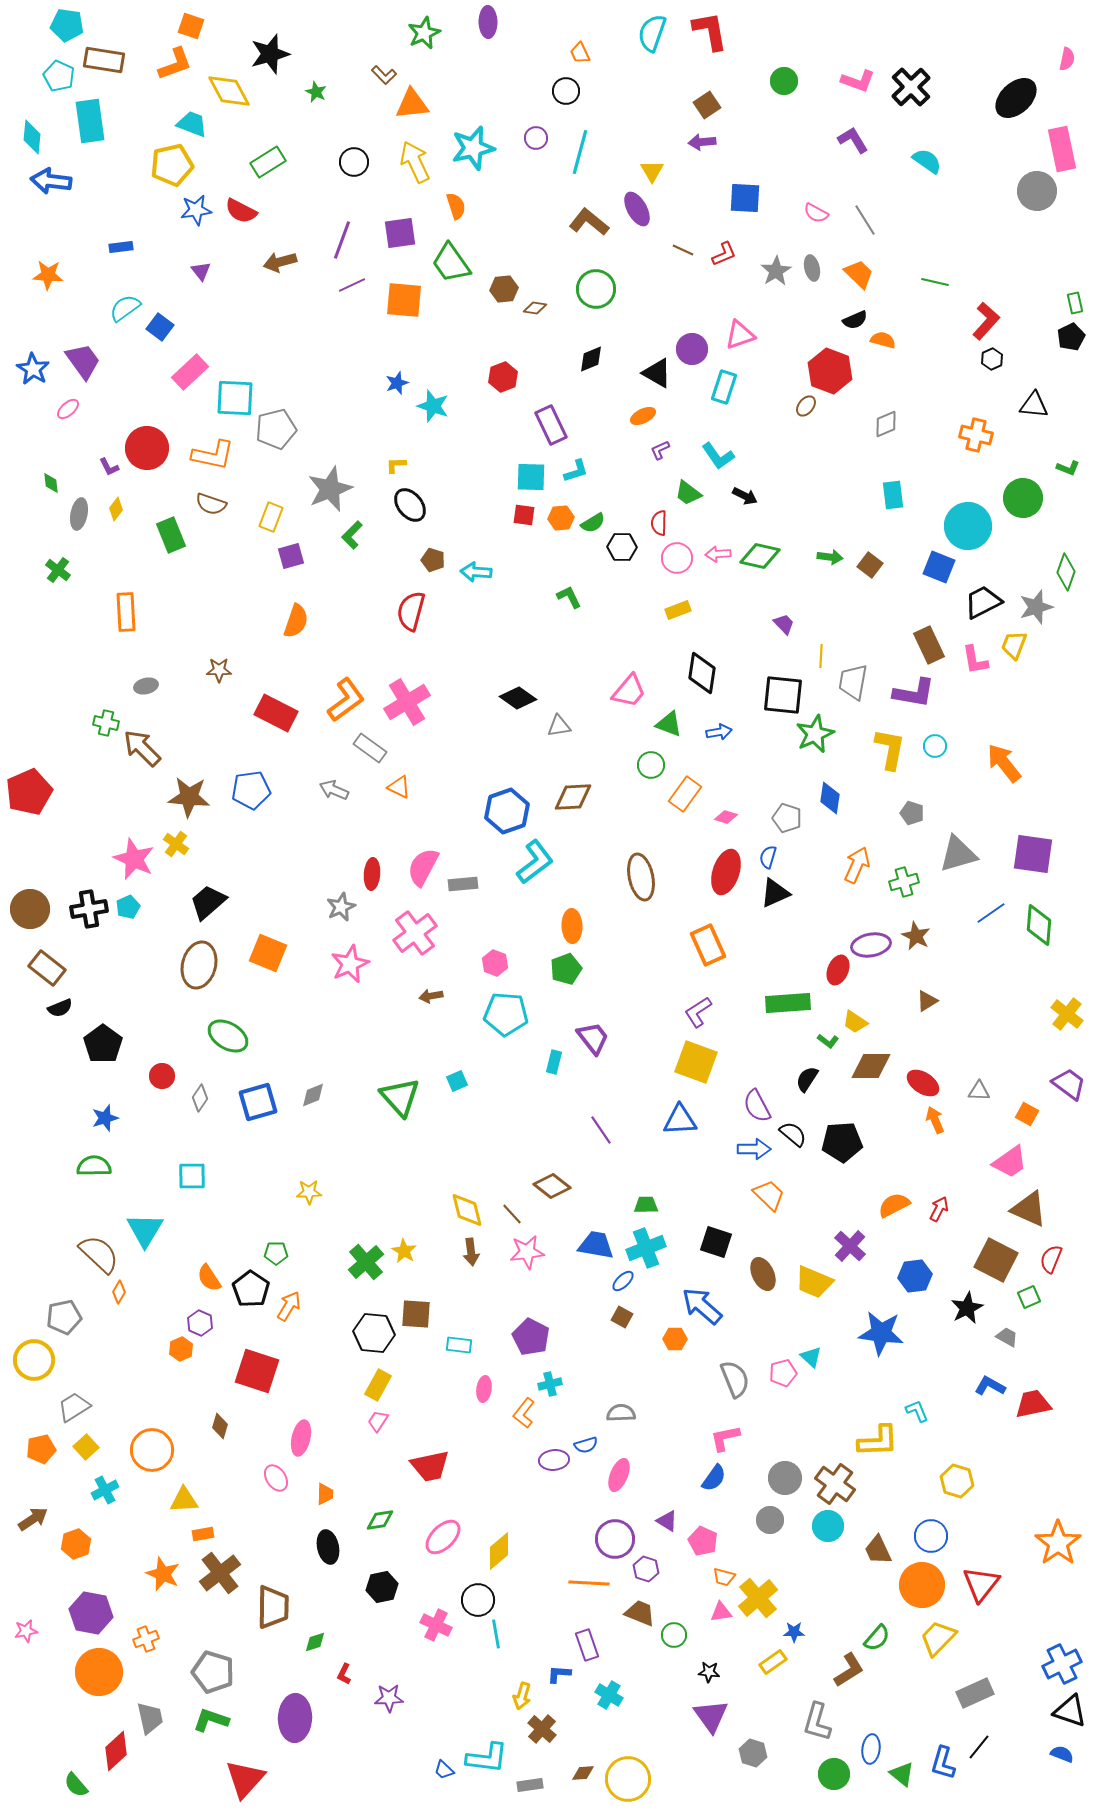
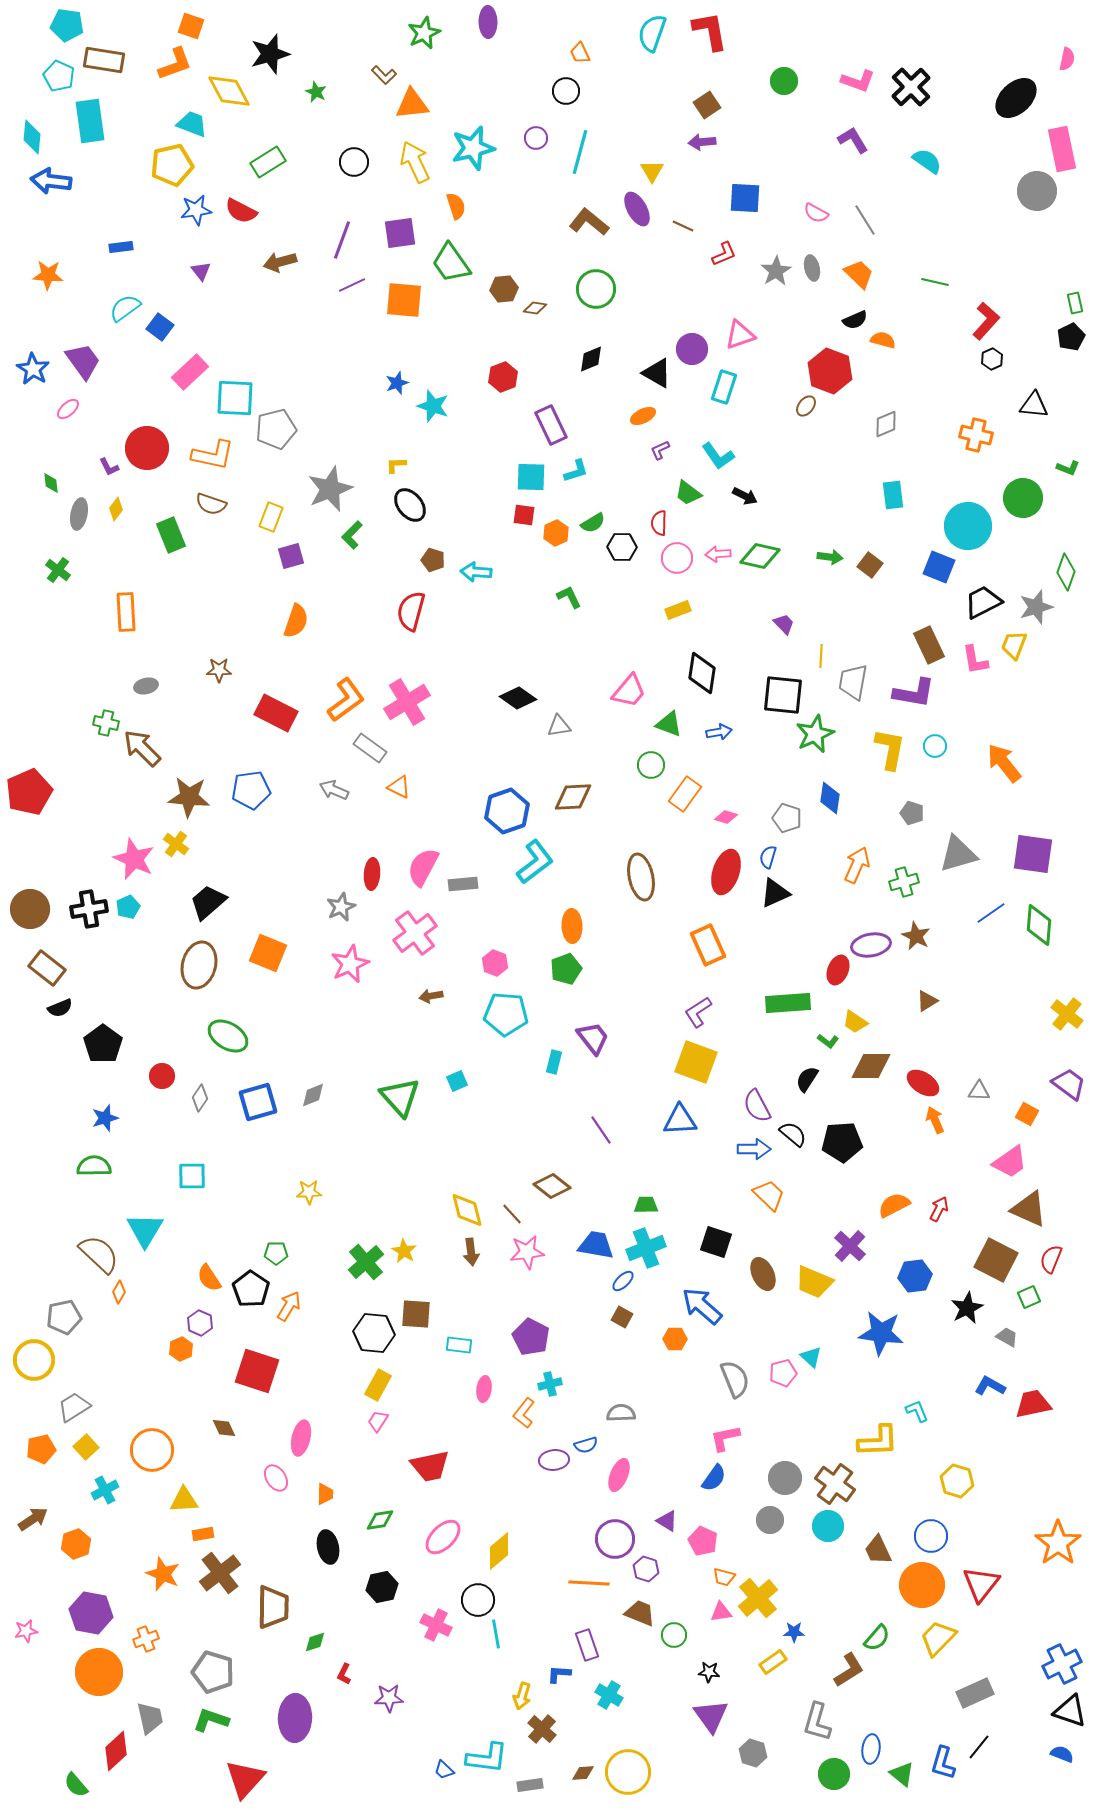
brown line at (683, 250): moved 24 px up
orange hexagon at (561, 518): moved 5 px left, 15 px down; rotated 20 degrees counterclockwise
brown diamond at (220, 1426): moved 4 px right, 2 px down; rotated 40 degrees counterclockwise
yellow circle at (628, 1779): moved 7 px up
